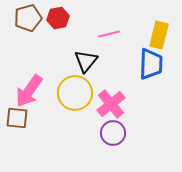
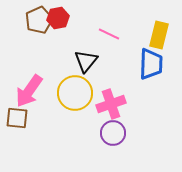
brown pentagon: moved 11 px right, 2 px down; rotated 8 degrees counterclockwise
pink line: rotated 40 degrees clockwise
pink cross: rotated 20 degrees clockwise
